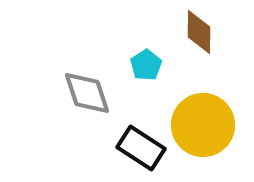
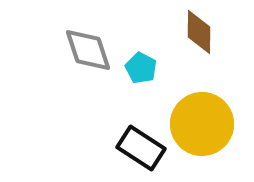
cyan pentagon: moved 5 px left, 3 px down; rotated 12 degrees counterclockwise
gray diamond: moved 1 px right, 43 px up
yellow circle: moved 1 px left, 1 px up
